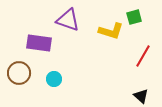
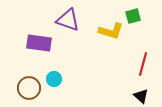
green square: moved 1 px left, 1 px up
red line: moved 8 px down; rotated 15 degrees counterclockwise
brown circle: moved 10 px right, 15 px down
